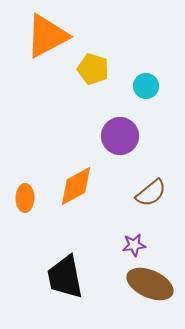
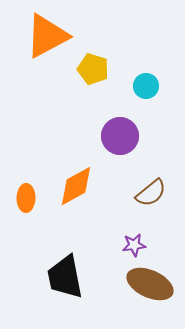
orange ellipse: moved 1 px right
